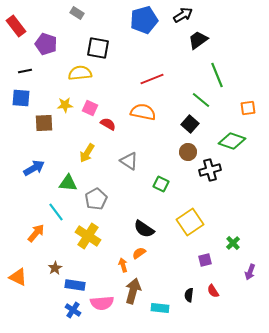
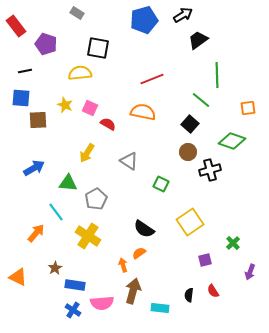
green line at (217, 75): rotated 20 degrees clockwise
yellow star at (65, 105): rotated 28 degrees clockwise
brown square at (44, 123): moved 6 px left, 3 px up
